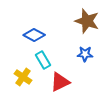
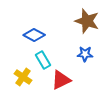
red triangle: moved 1 px right, 2 px up
